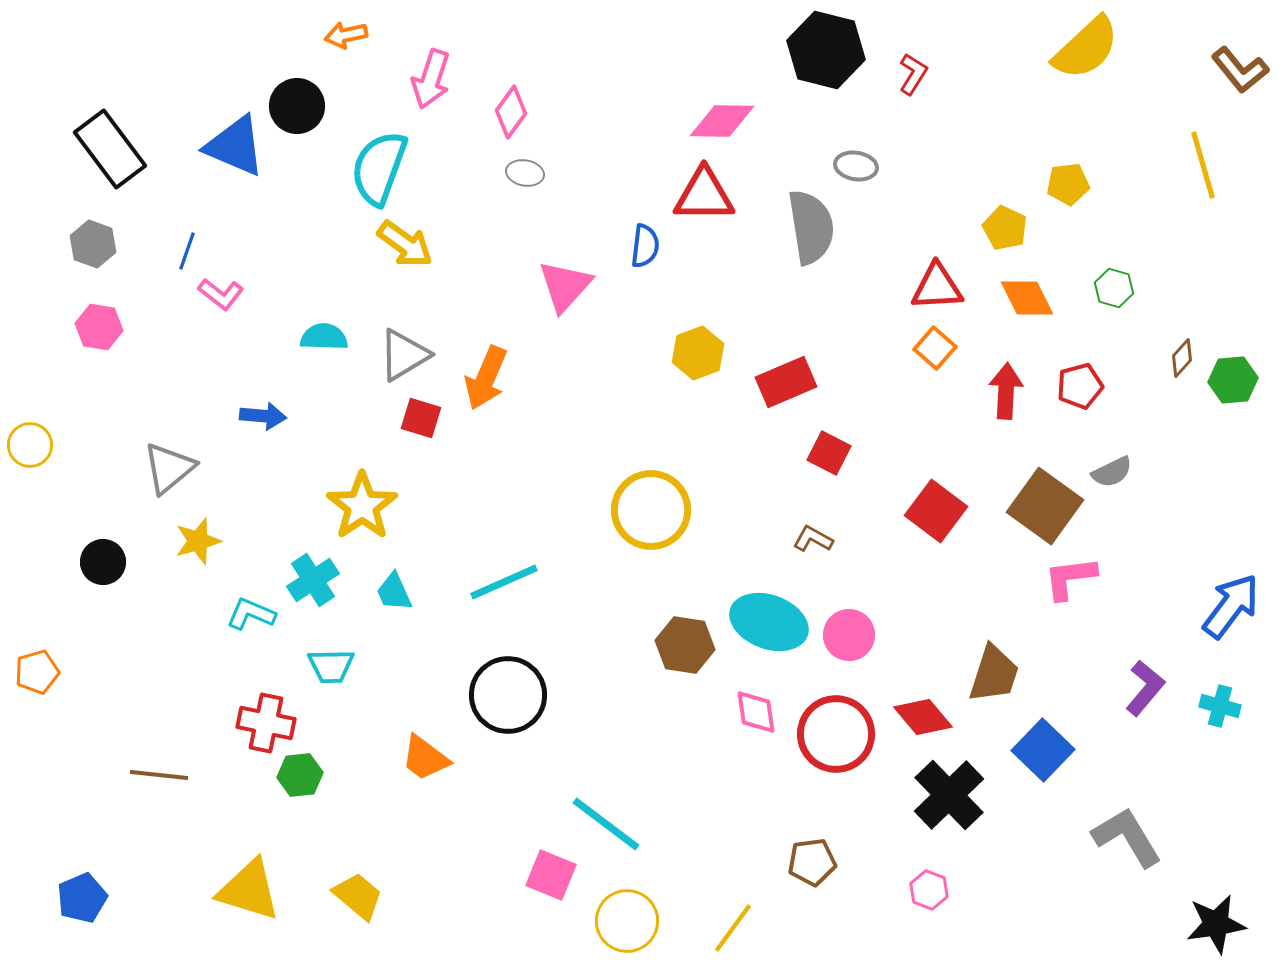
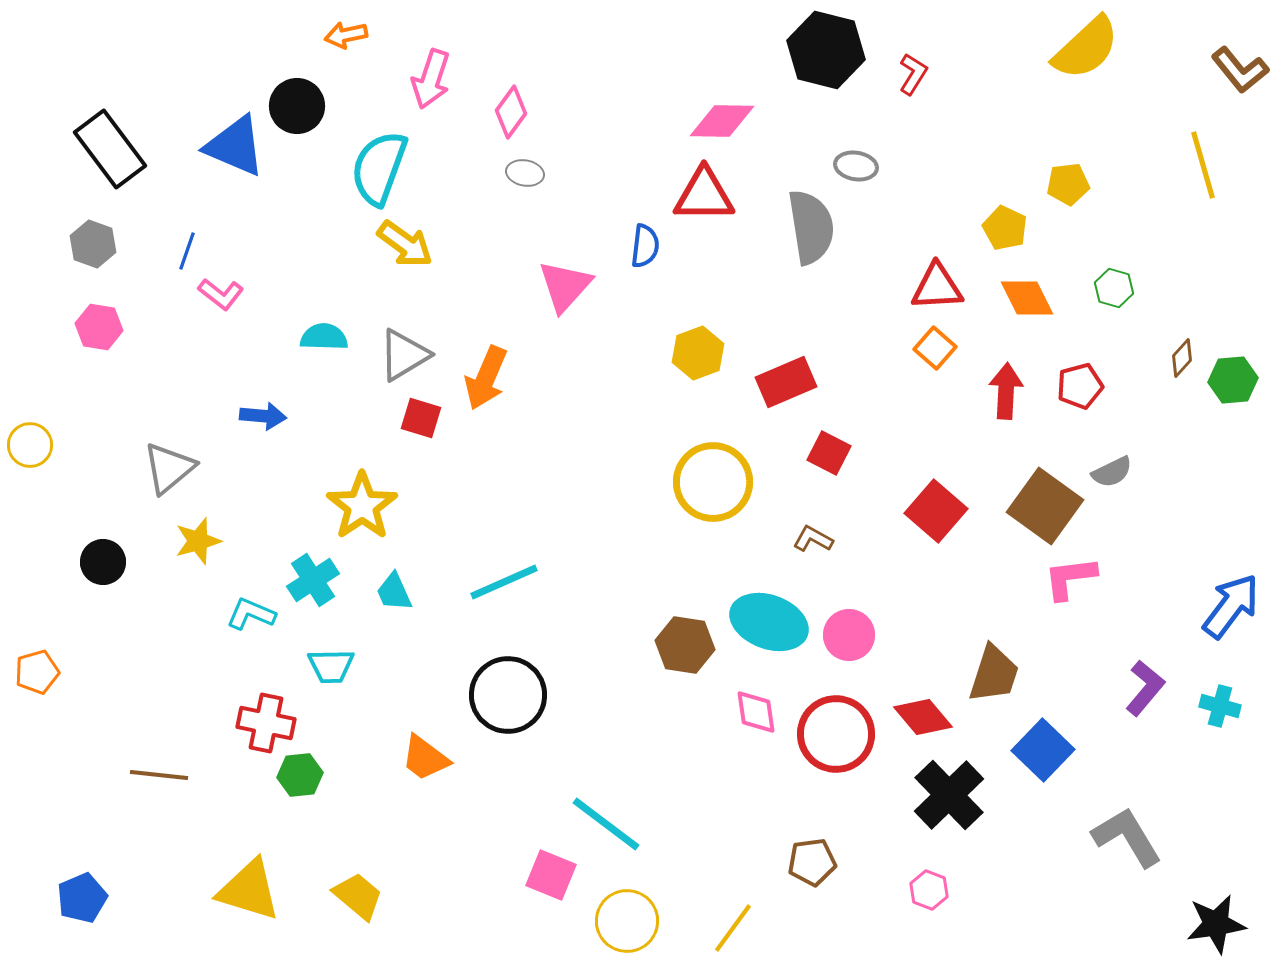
yellow circle at (651, 510): moved 62 px right, 28 px up
red square at (936, 511): rotated 4 degrees clockwise
